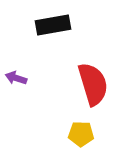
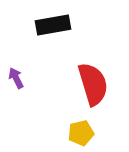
purple arrow: rotated 45 degrees clockwise
yellow pentagon: moved 1 px up; rotated 15 degrees counterclockwise
